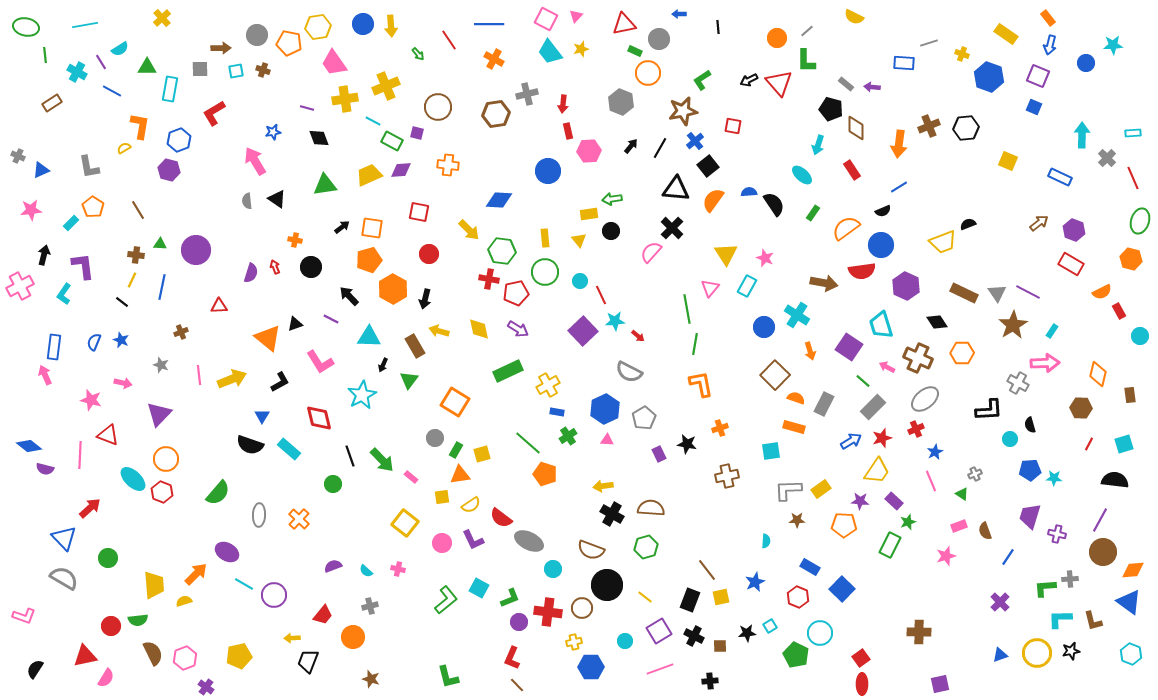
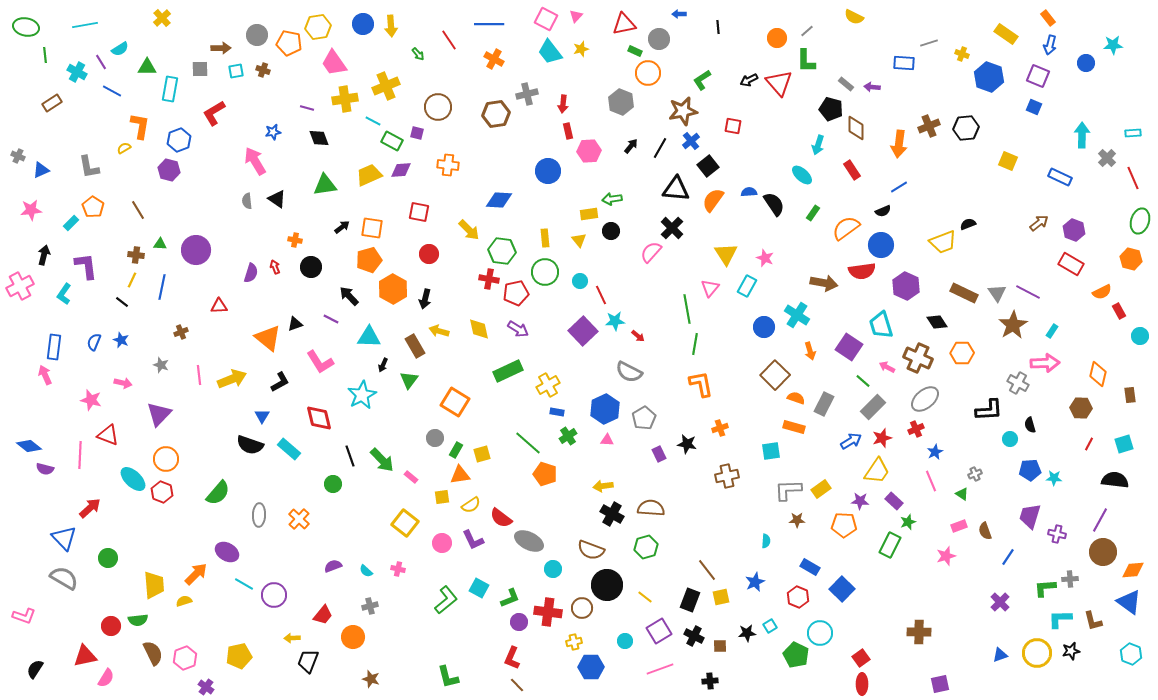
blue cross at (695, 141): moved 4 px left
purple L-shape at (83, 266): moved 3 px right
